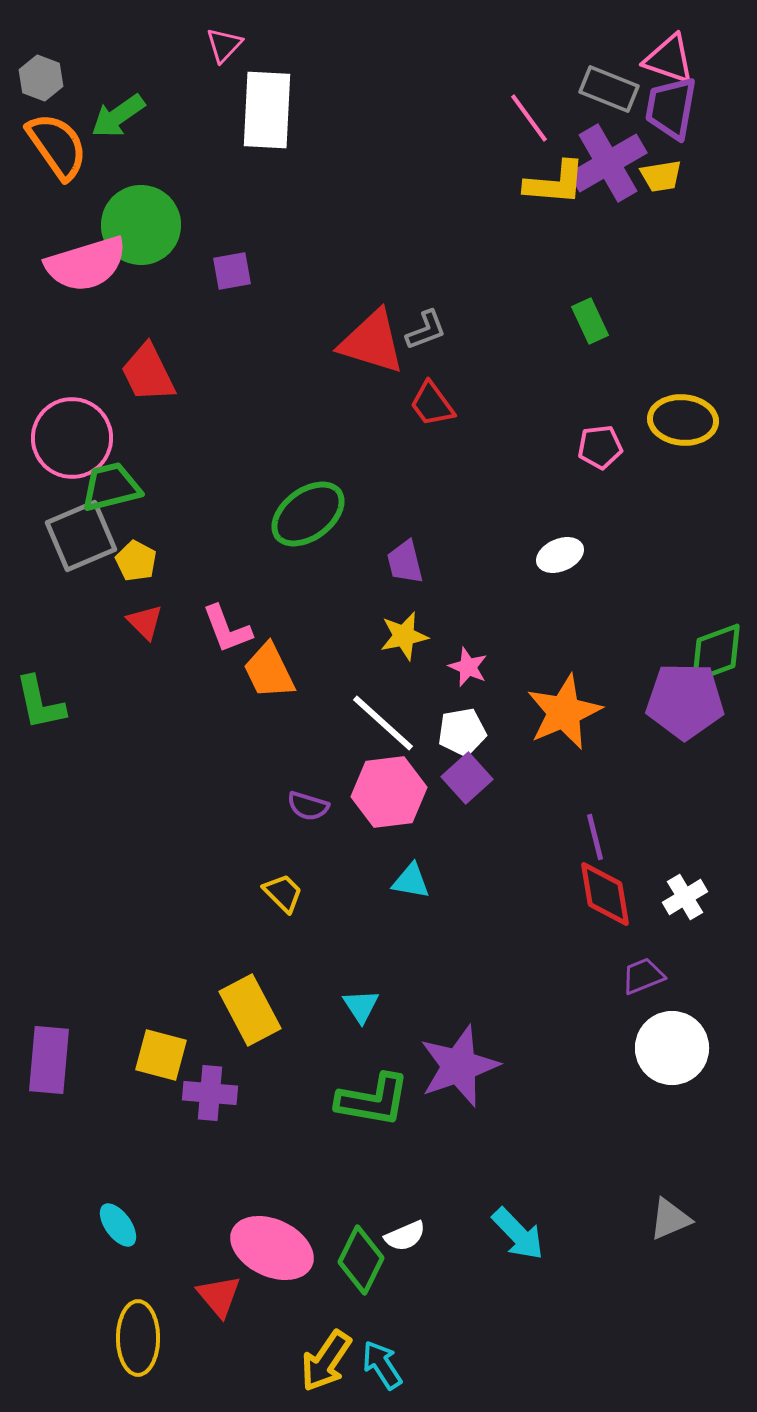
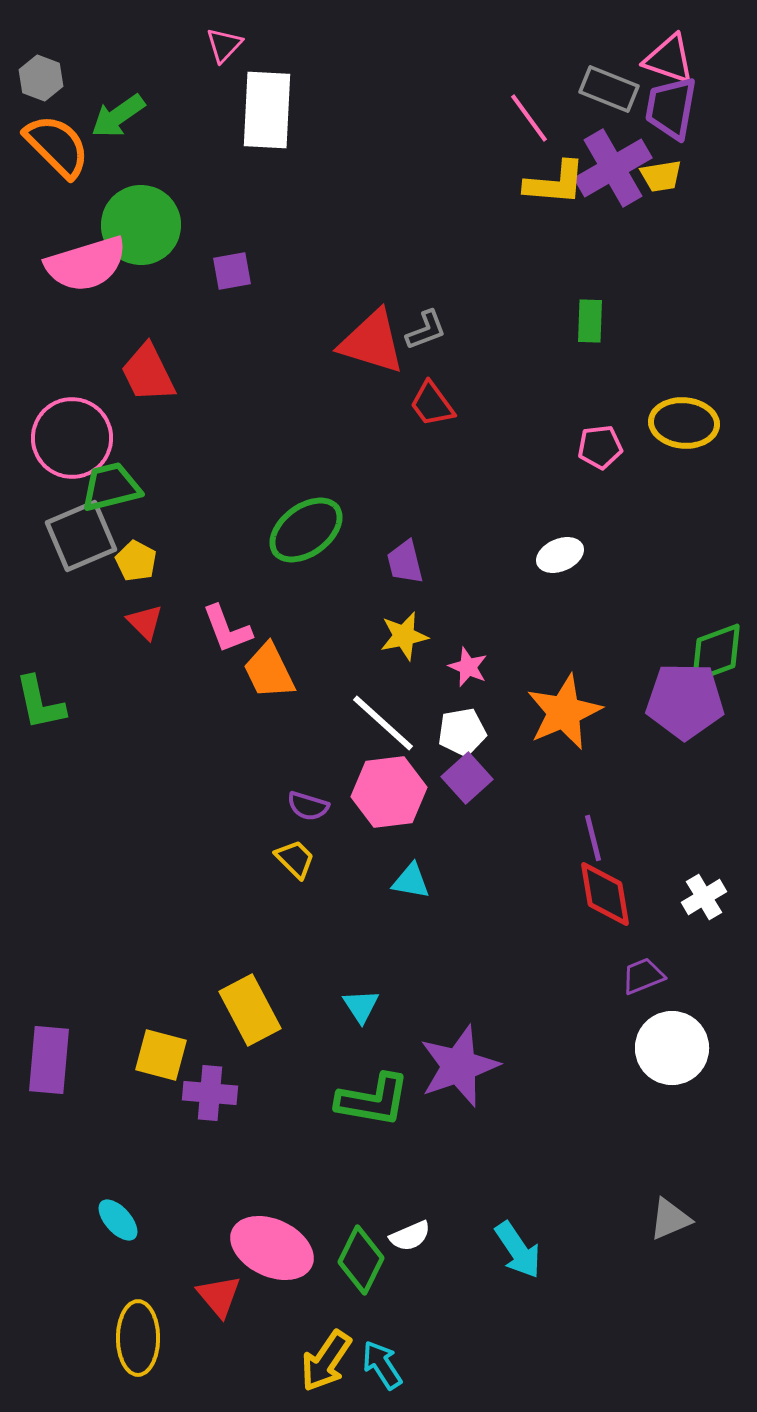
orange semicircle at (57, 146): rotated 10 degrees counterclockwise
purple cross at (608, 163): moved 5 px right, 5 px down
green rectangle at (590, 321): rotated 27 degrees clockwise
yellow ellipse at (683, 420): moved 1 px right, 3 px down
green ellipse at (308, 514): moved 2 px left, 16 px down
purple line at (595, 837): moved 2 px left, 1 px down
yellow trapezoid at (283, 893): moved 12 px right, 34 px up
white cross at (685, 897): moved 19 px right
cyan ellipse at (118, 1225): moved 5 px up; rotated 6 degrees counterclockwise
cyan arrow at (518, 1234): moved 16 px down; rotated 10 degrees clockwise
white semicircle at (405, 1236): moved 5 px right
